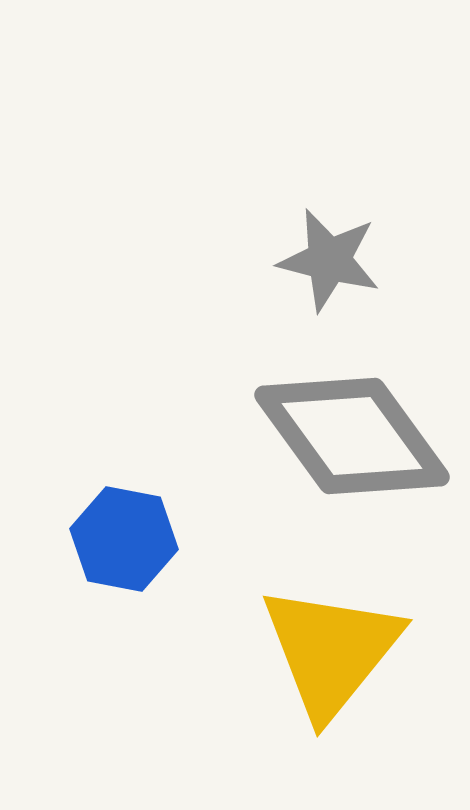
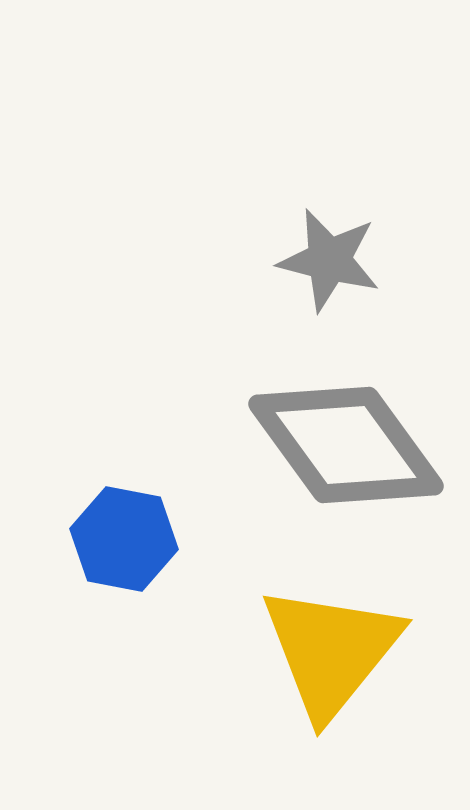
gray diamond: moved 6 px left, 9 px down
